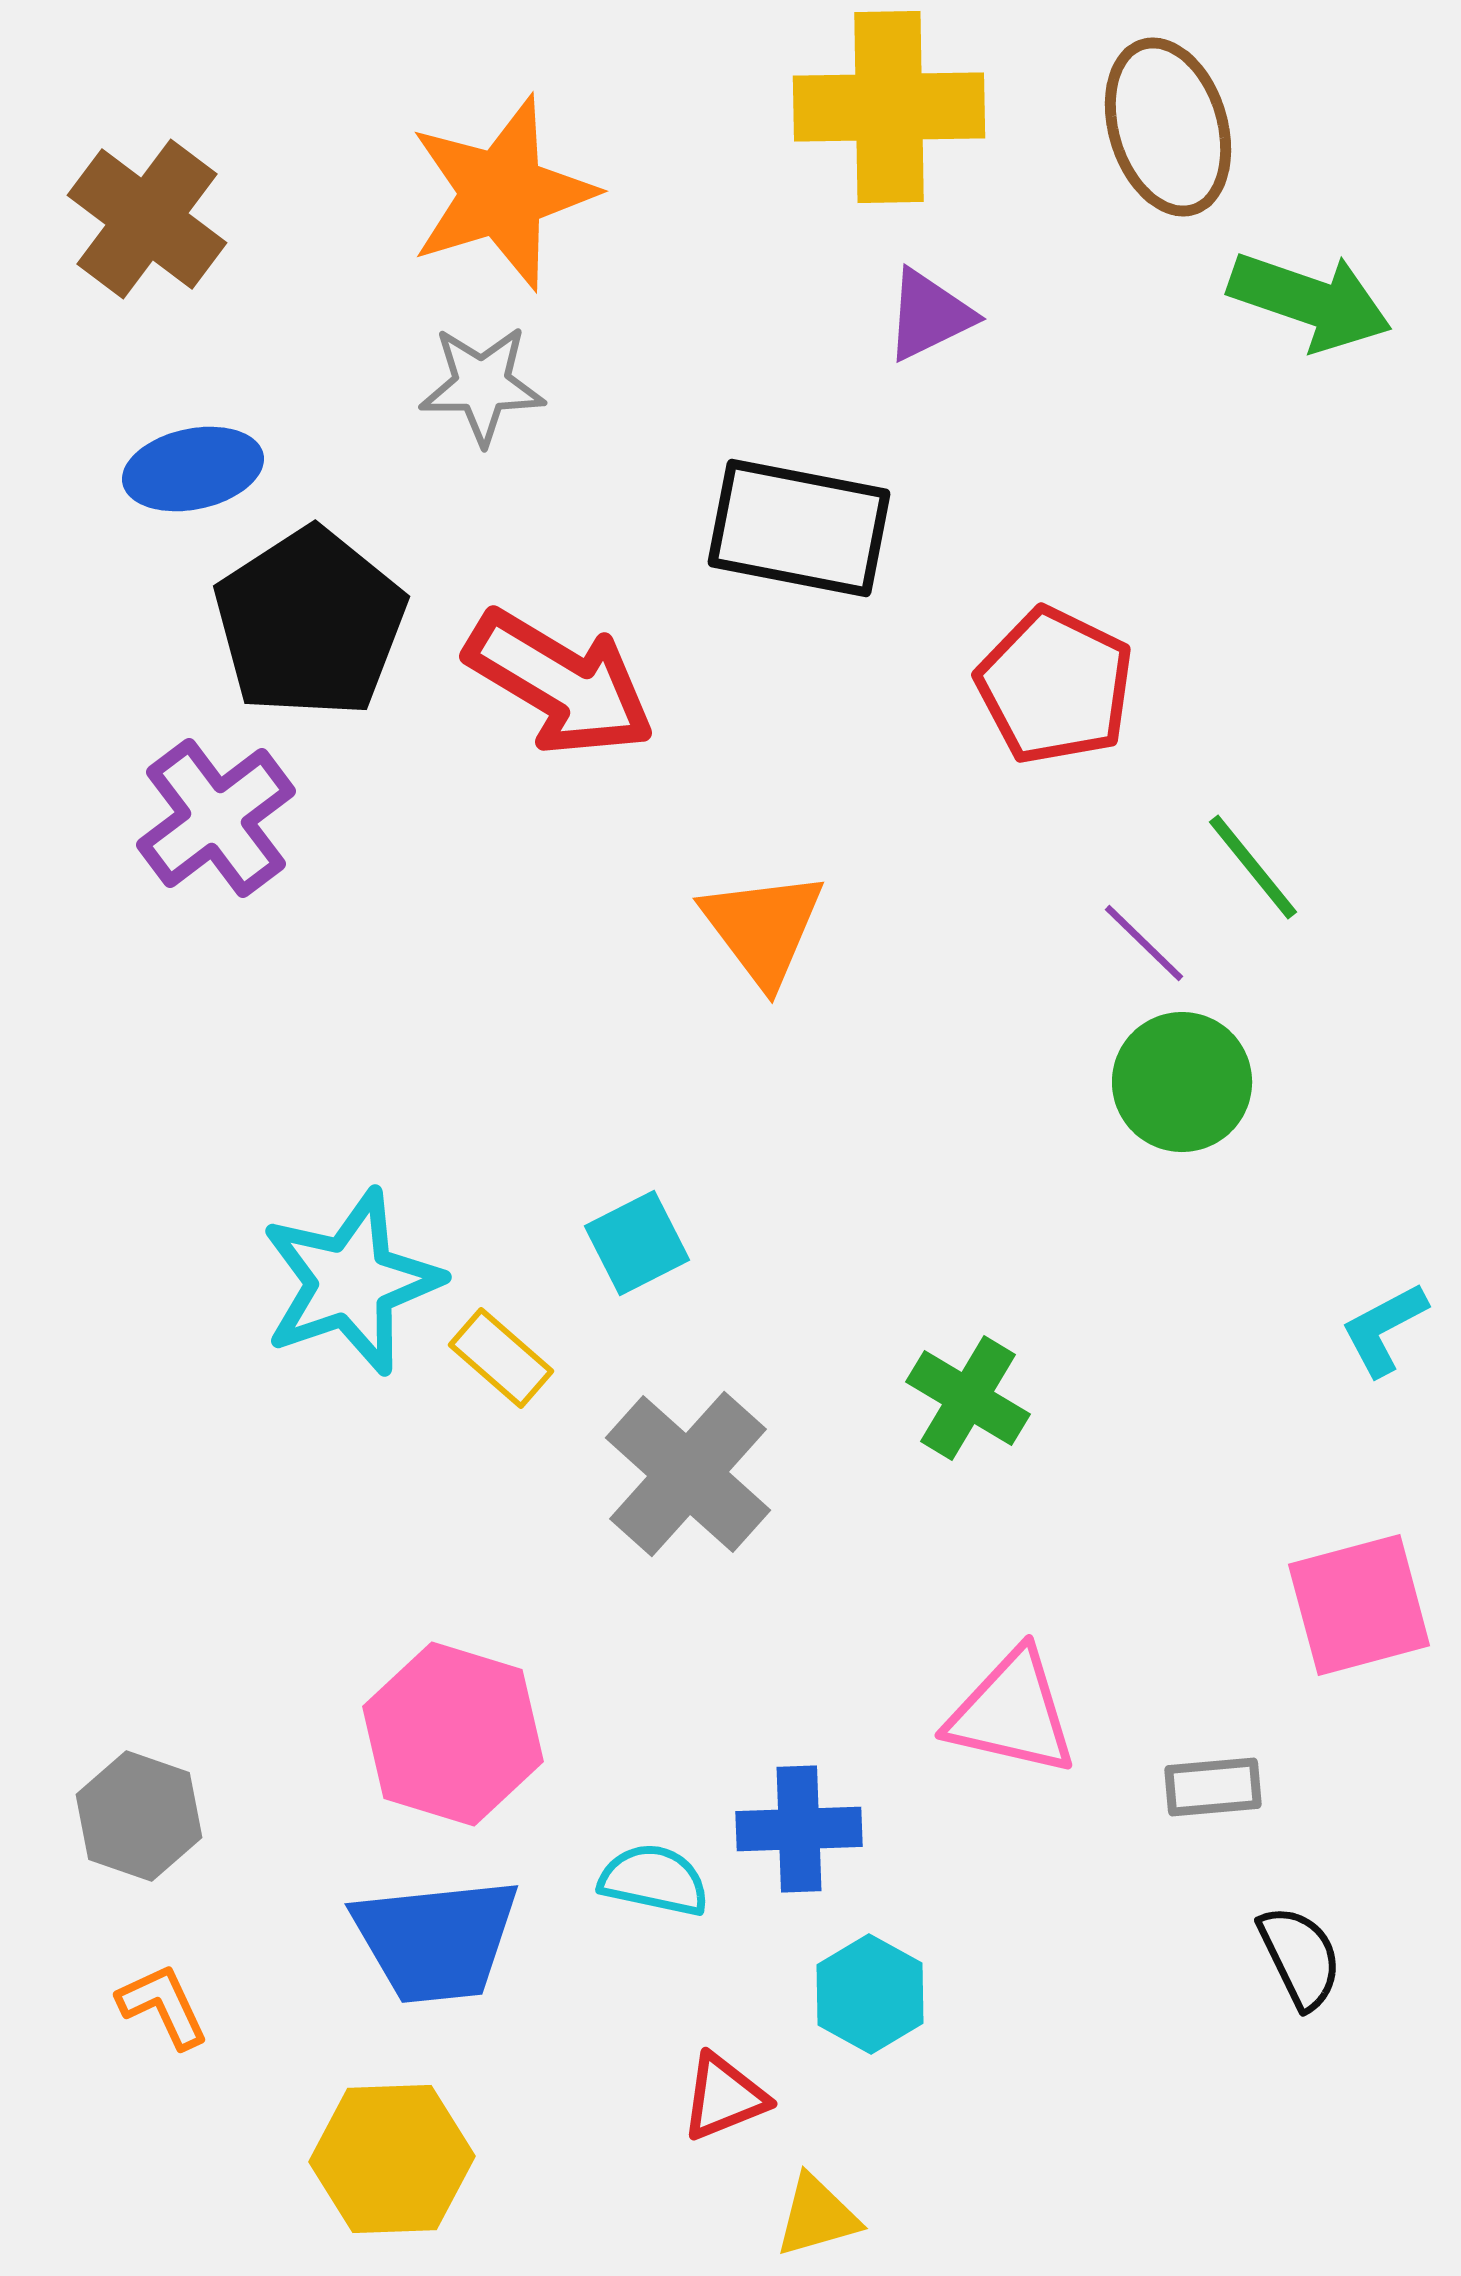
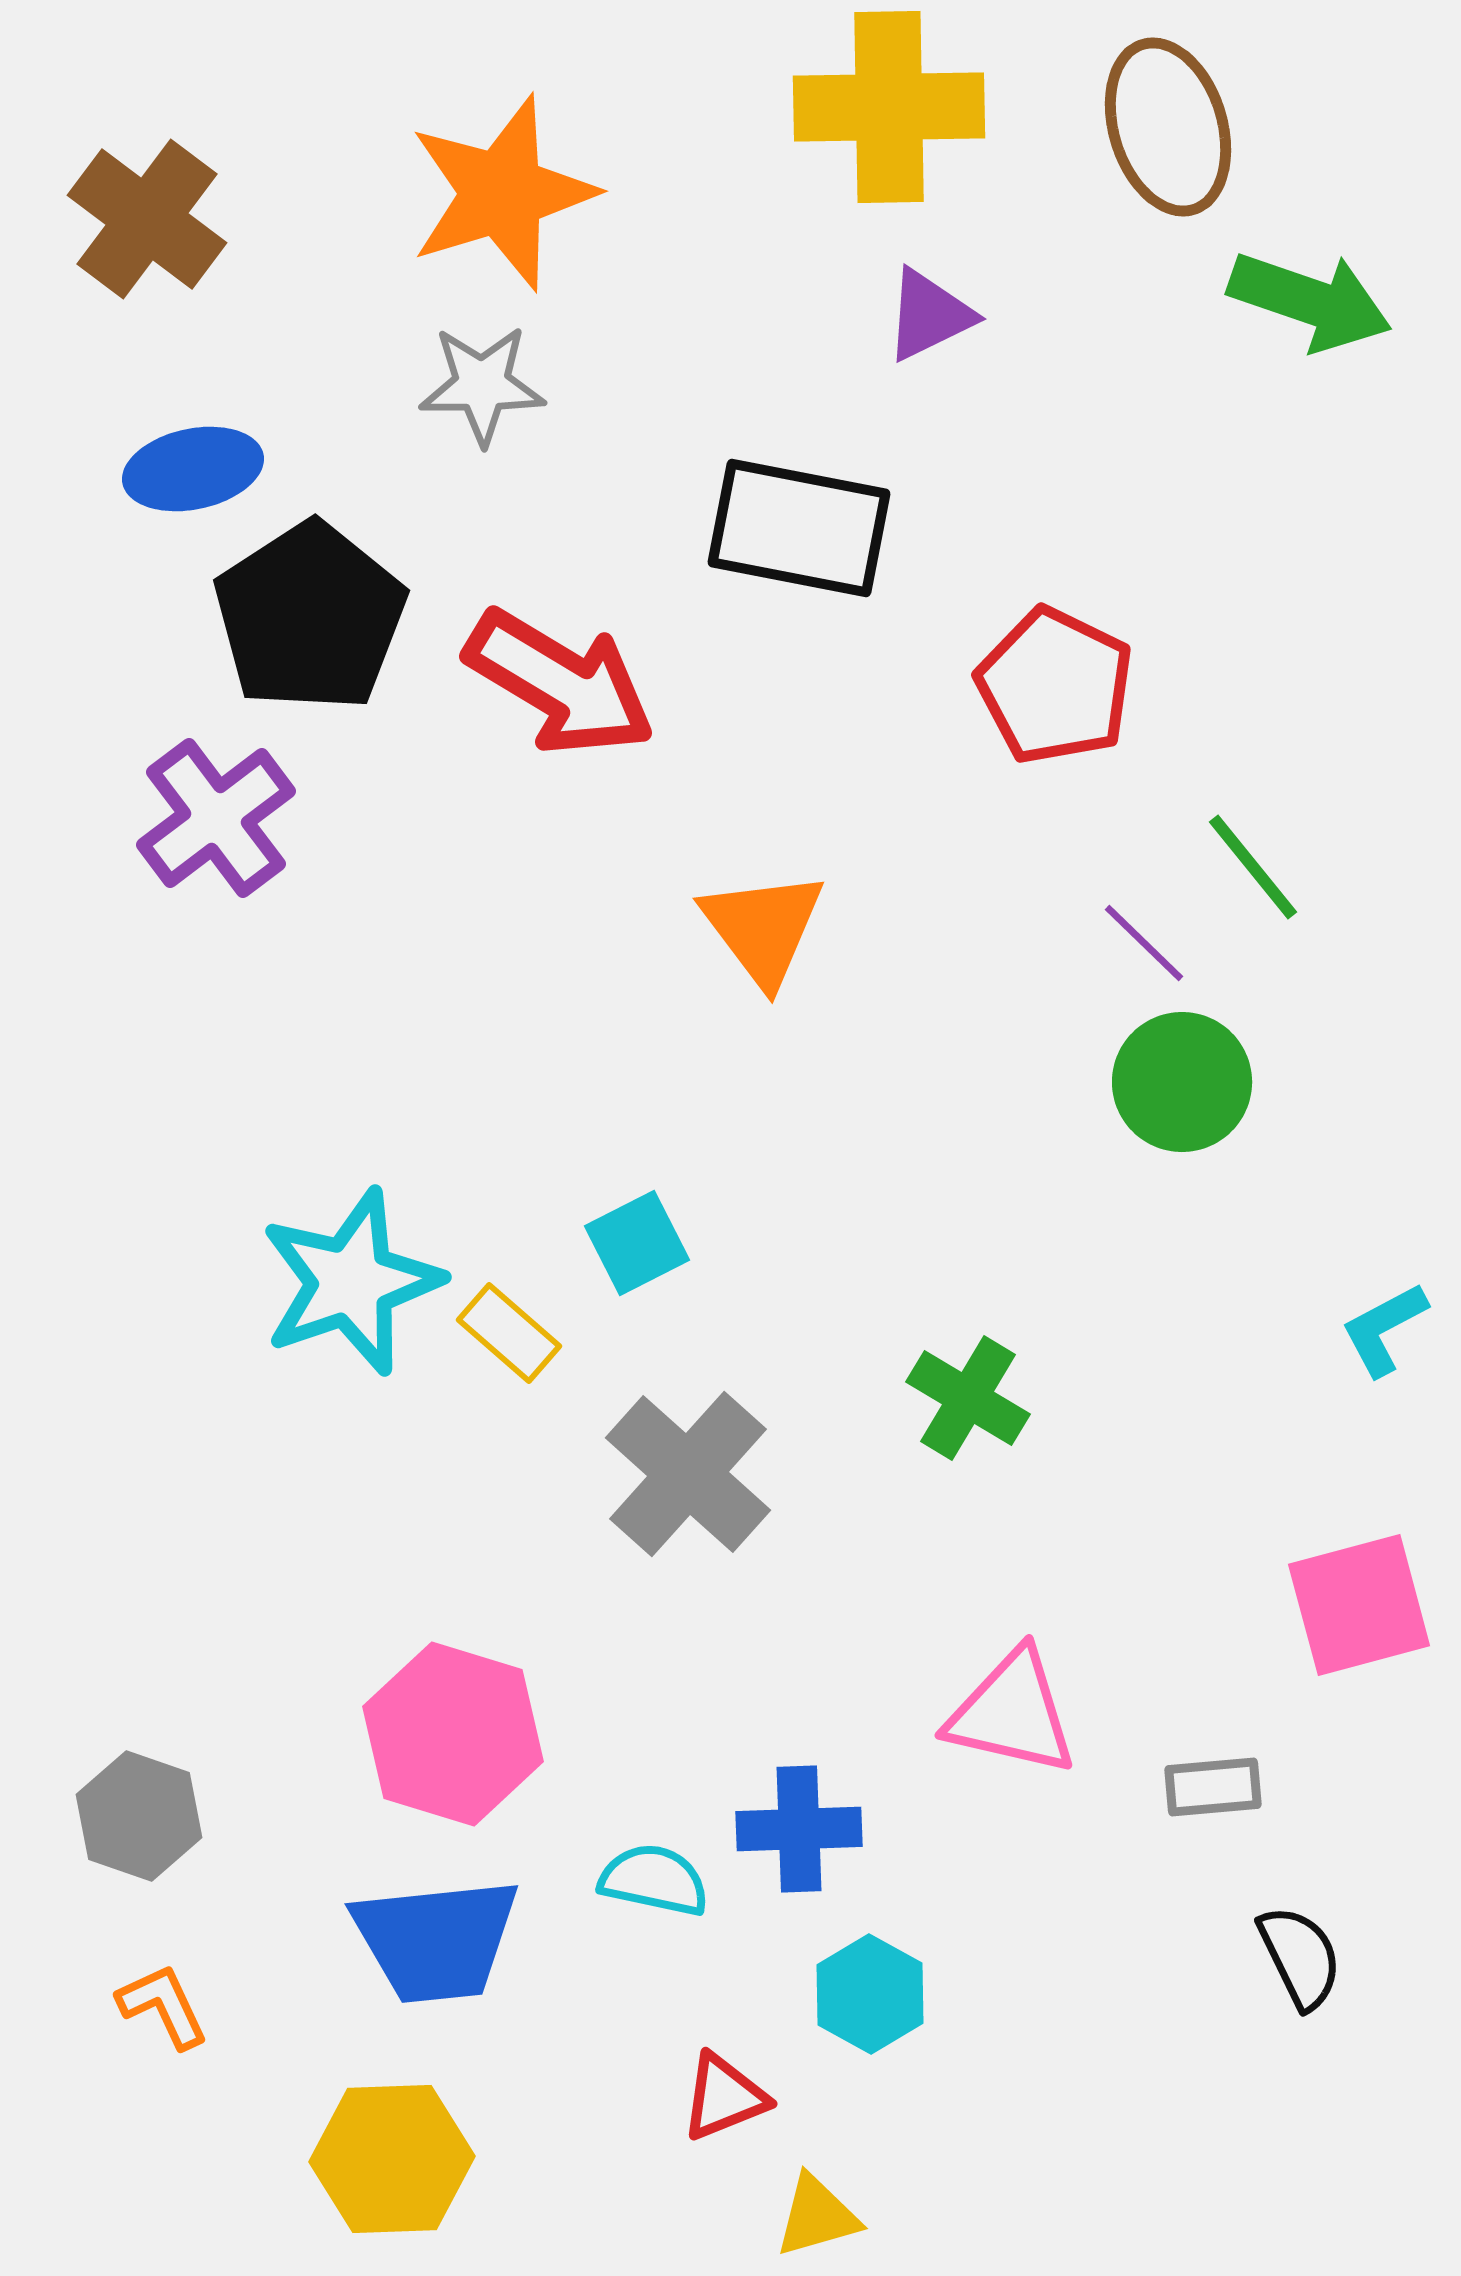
black pentagon: moved 6 px up
yellow rectangle: moved 8 px right, 25 px up
